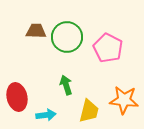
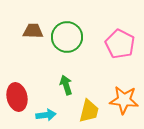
brown trapezoid: moved 3 px left
pink pentagon: moved 12 px right, 4 px up
